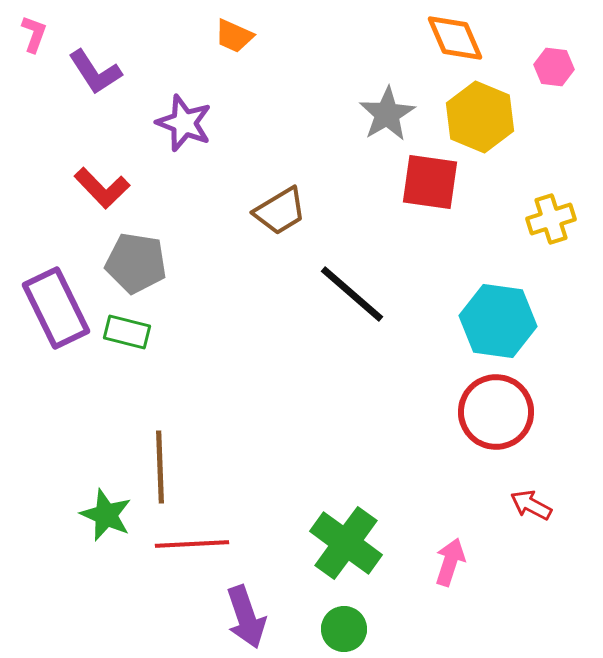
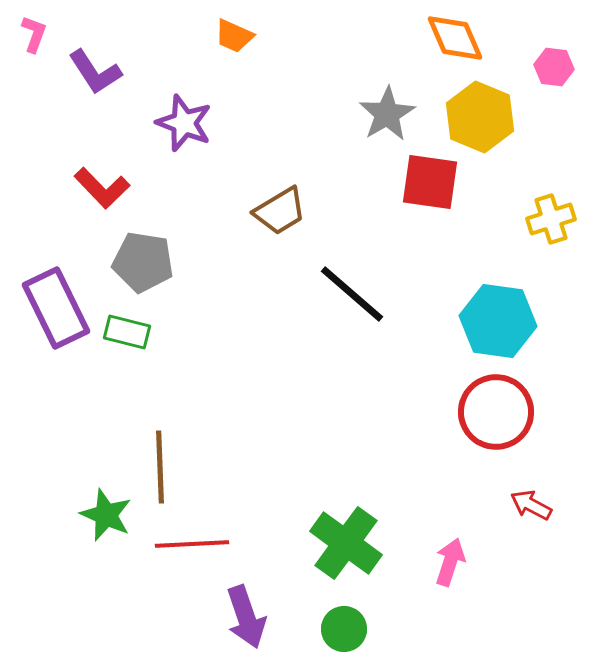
gray pentagon: moved 7 px right, 1 px up
